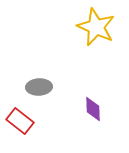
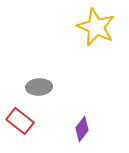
purple diamond: moved 11 px left, 20 px down; rotated 40 degrees clockwise
